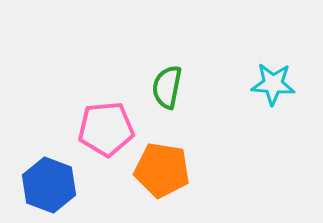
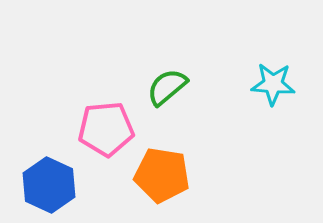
green semicircle: rotated 39 degrees clockwise
orange pentagon: moved 5 px down
blue hexagon: rotated 4 degrees clockwise
